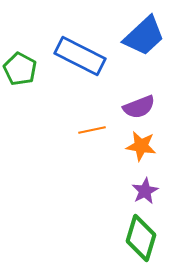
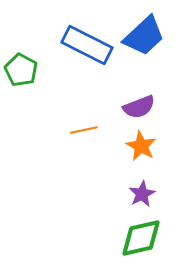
blue rectangle: moved 7 px right, 11 px up
green pentagon: moved 1 px right, 1 px down
orange line: moved 8 px left
orange star: rotated 20 degrees clockwise
purple star: moved 3 px left, 3 px down
green diamond: rotated 60 degrees clockwise
